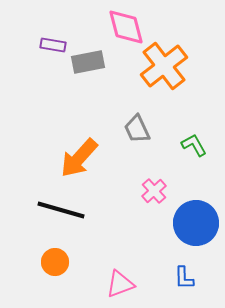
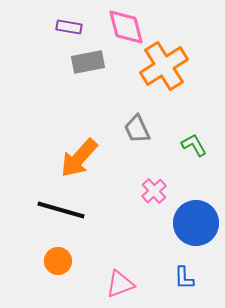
purple rectangle: moved 16 px right, 18 px up
orange cross: rotated 6 degrees clockwise
orange circle: moved 3 px right, 1 px up
